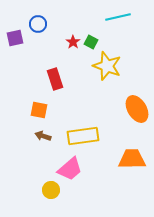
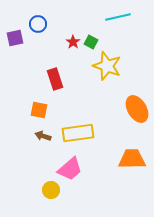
yellow rectangle: moved 5 px left, 3 px up
